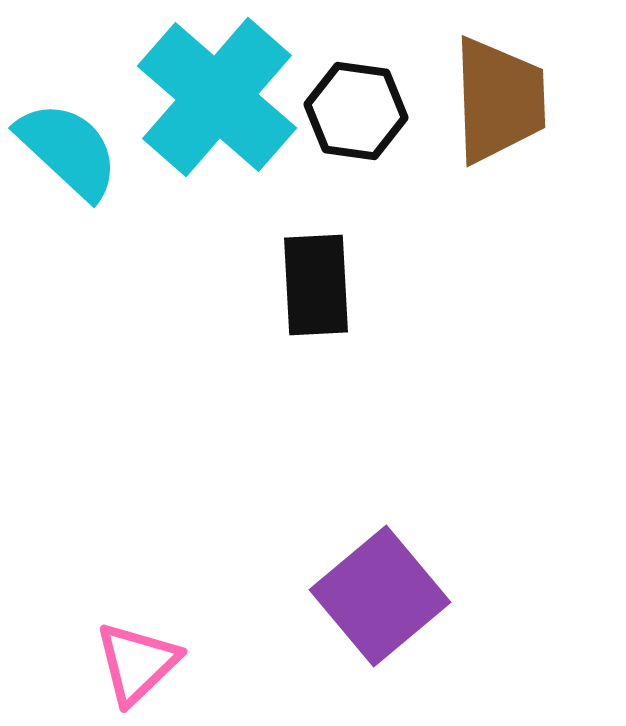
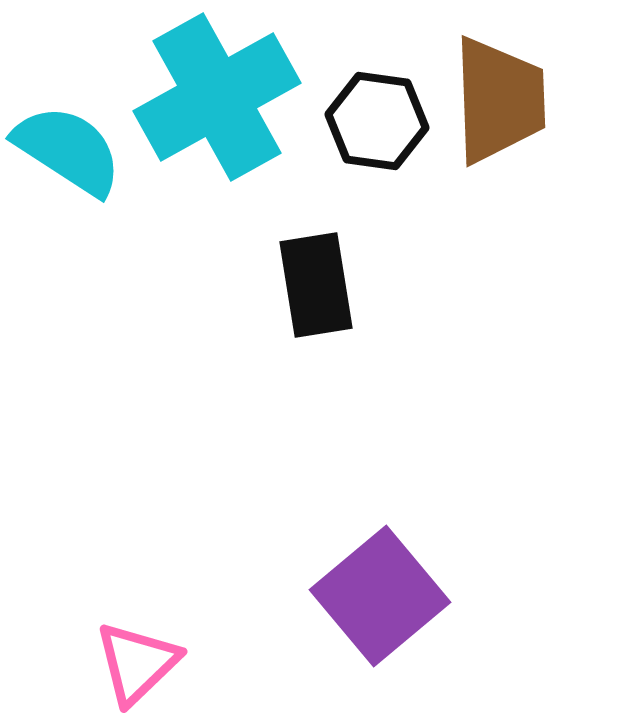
cyan cross: rotated 20 degrees clockwise
black hexagon: moved 21 px right, 10 px down
cyan semicircle: rotated 10 degrees counterclockwise
black rectangle: rotated 6 degrees counterclockwise
